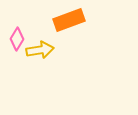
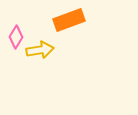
pink diamond: moved 1 px left, 2 px up
